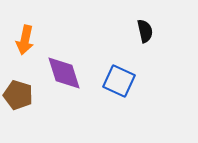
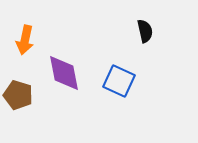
purple diamond: rotated 6 degrees clockwise
